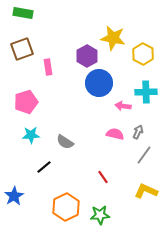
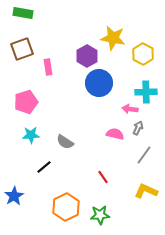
pink arrow: moved 7 px right, 3 px down
gray arrow: moved 4 px up
